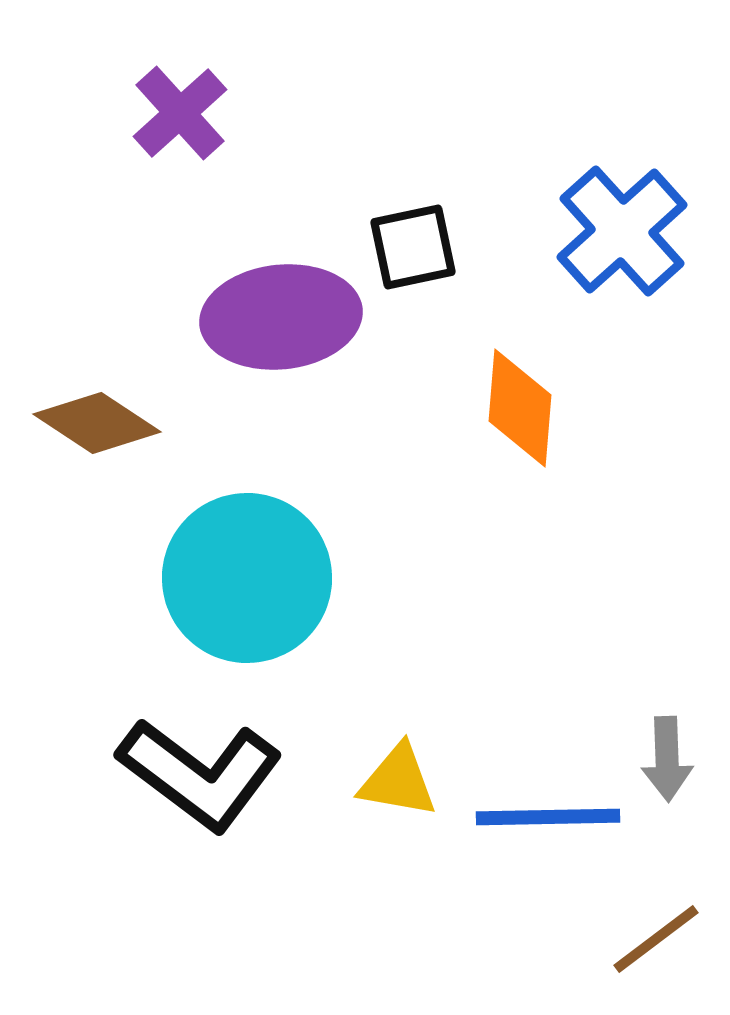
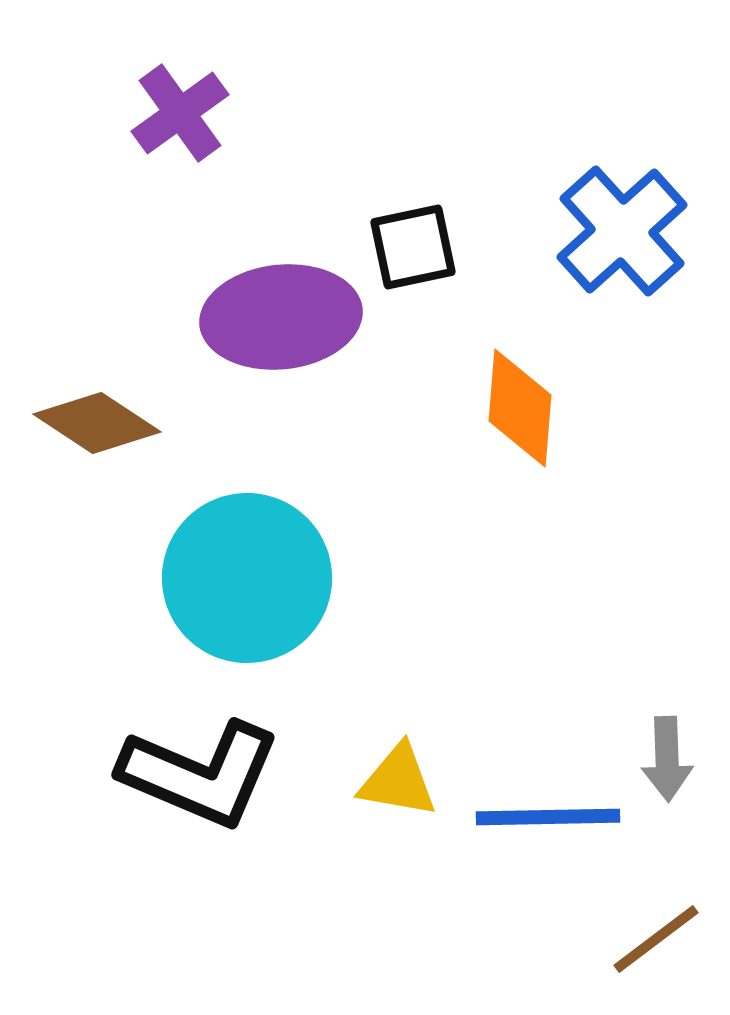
purple cross: rotated 6 degrees clockwise
black L-shape: rotated 14 degrees counterclockwise
